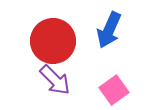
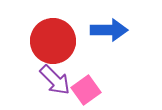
blue arrow: rotated 114 degrees counterclockwise
pink square: moved 28 px left
